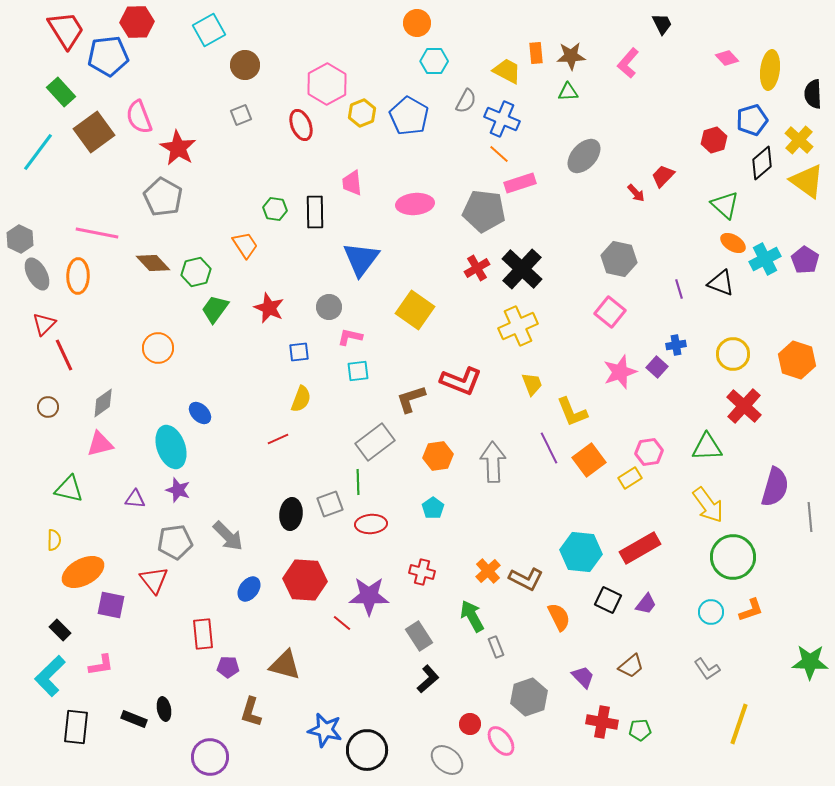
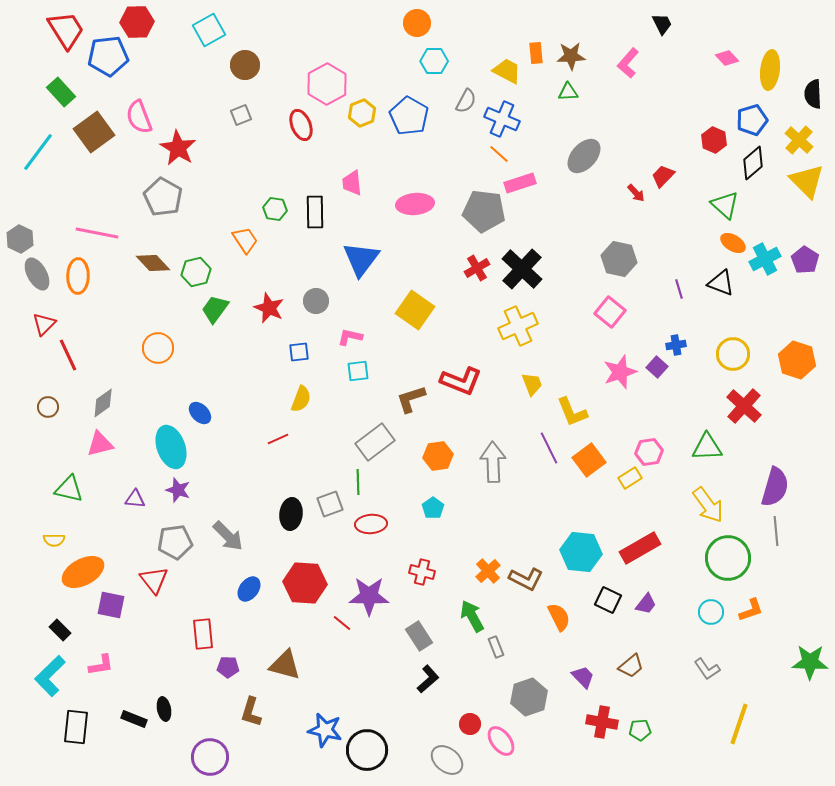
red hexagon at (714, 140): rotated 20 degrees counterclockwise
black diamond at (762, 163): moved 9 px left
yellow triangle at (807, 181): rotated 9 degrees clockwise
orange trapezoid at (245, 245): moved 5 px up
gray circle at (329, 307): moved 13 px left, 6 px up
red line at (64, 355): moved 4 px right
gray line at (810, 517): moved 34 px left, 14 px down
yellow semicircle at (54, 540): rotated 90 degrees clockwise
green circle at (733, 557): moved 5 px left, 1 px down
red hexagon at (305, 580): moved 3 px down
